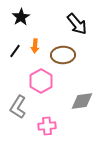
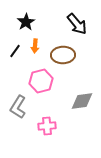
black star: moved 5 px right, 5 px down
pink hexagon: rotated 15 degrees clockwise
